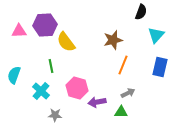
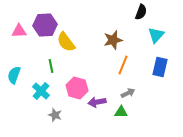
gray star: rotated 16 degrees clockwise
